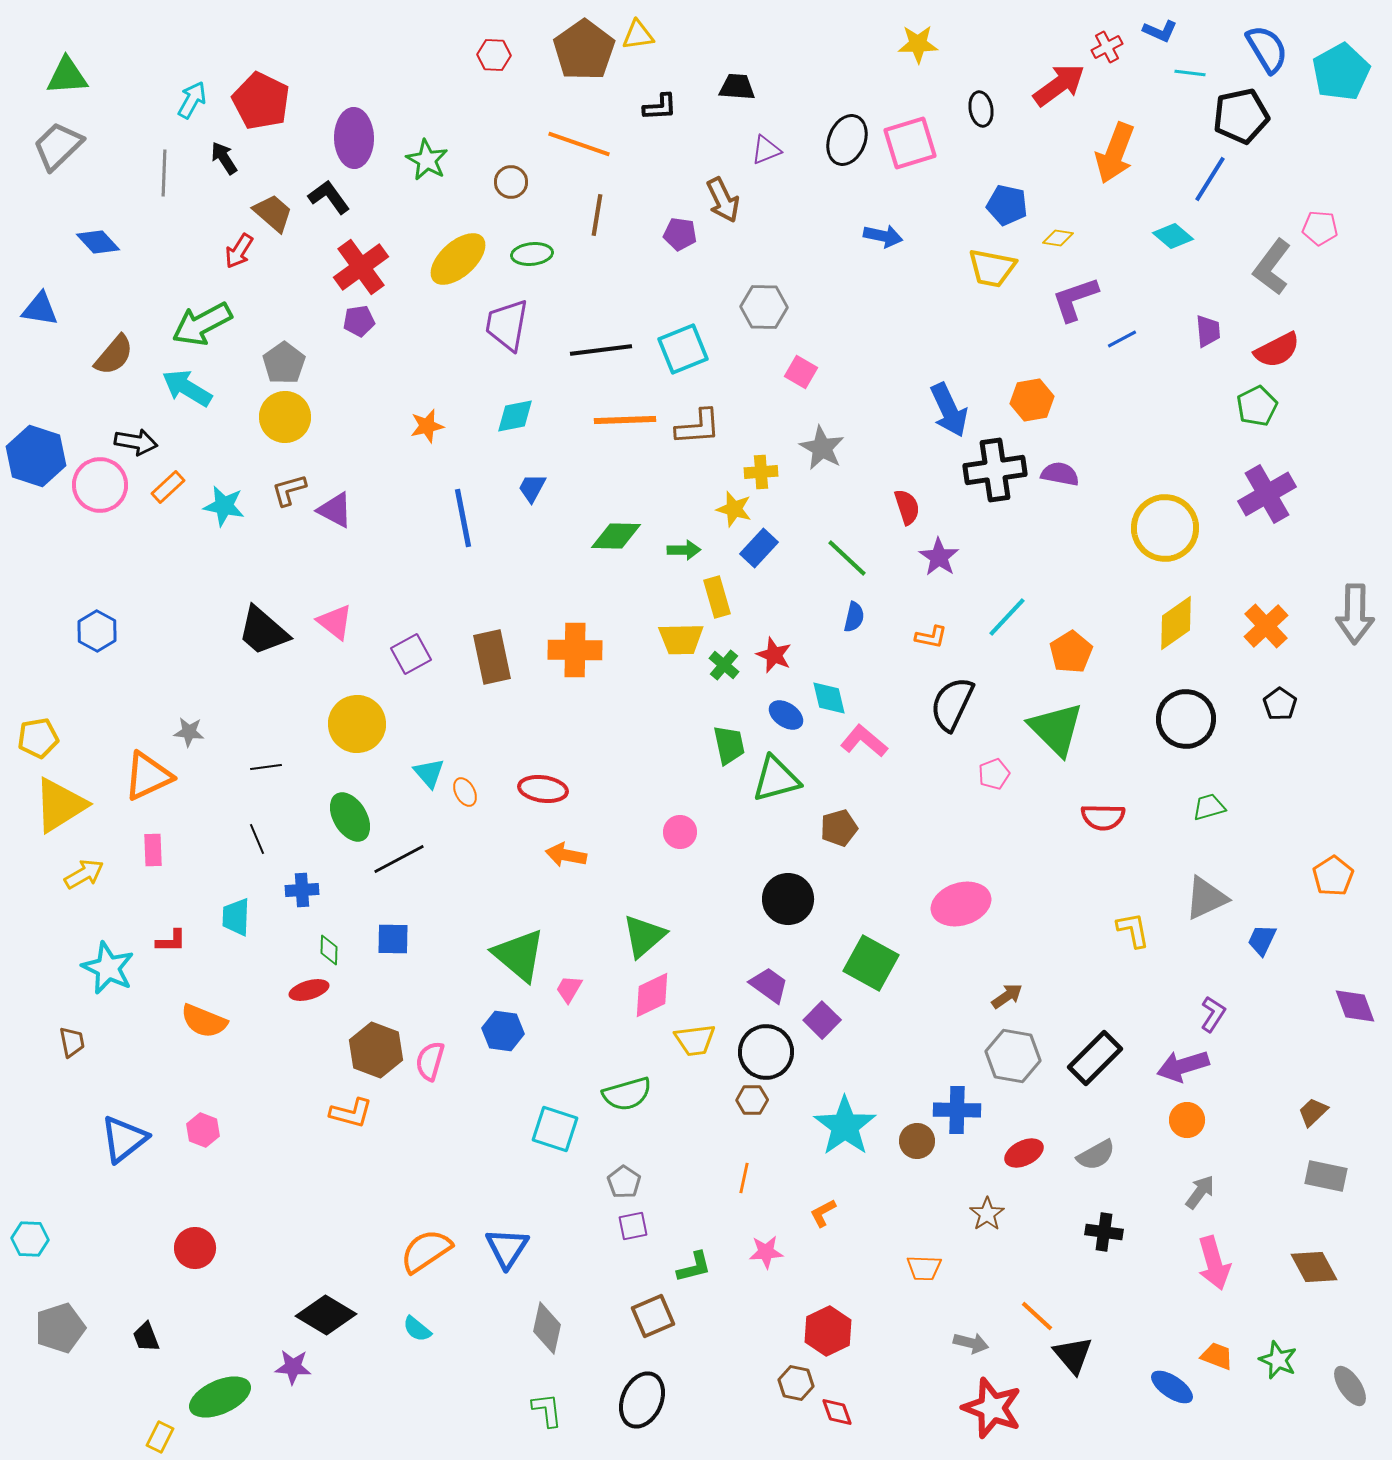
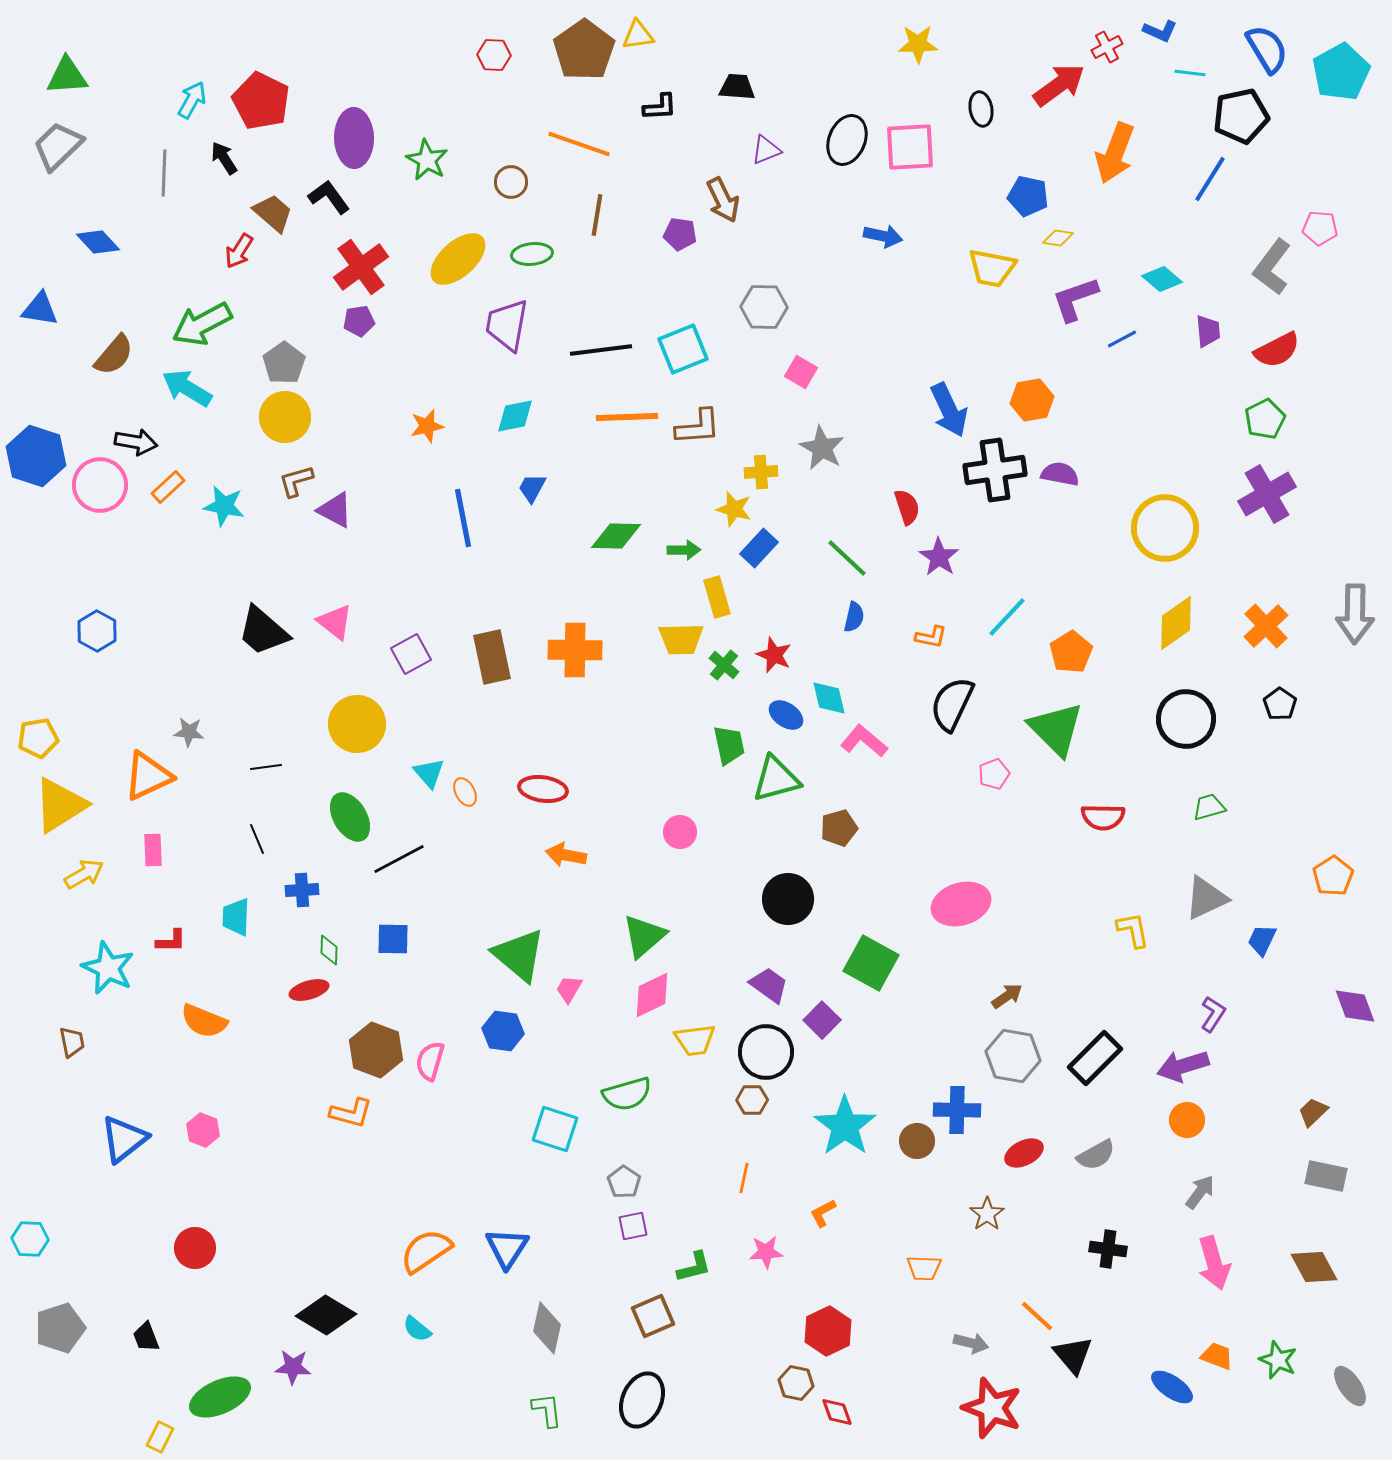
pink square at (910, 143): moved 4 px down; rotated 14 degrees clockwise
blue pentagon at (1007, 205): moved 21 px right, 9 px up
cyan diamond at (1173, 236): moved 11 px left, 43 px down
green pentagon at (1257, 406): moved 8 px right, 13 px down
orange line at (625, 420): moved 2 px right, 3 px up
brown L-shape at (289, 490): moved 7 px right, 9 px up
black cross at (1104, 1232): moved 4 px right, 17 px down
